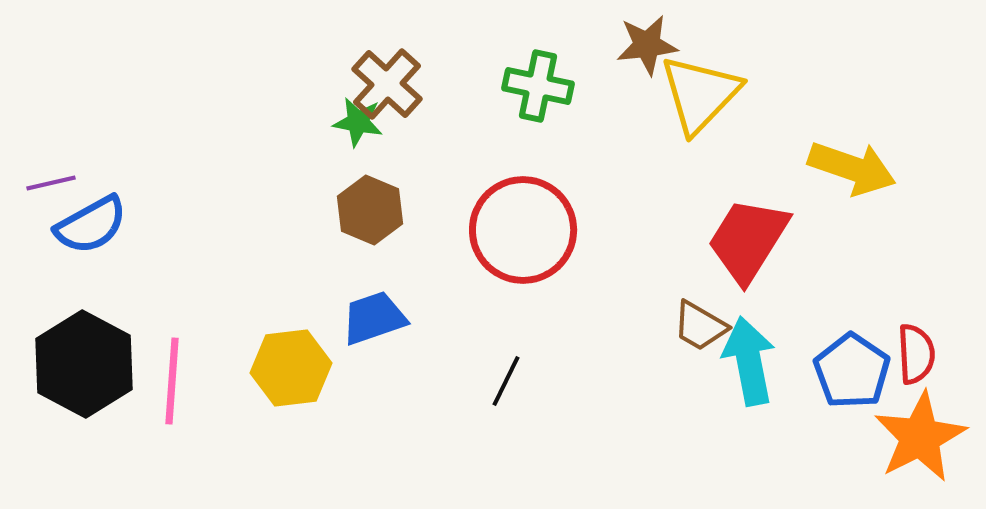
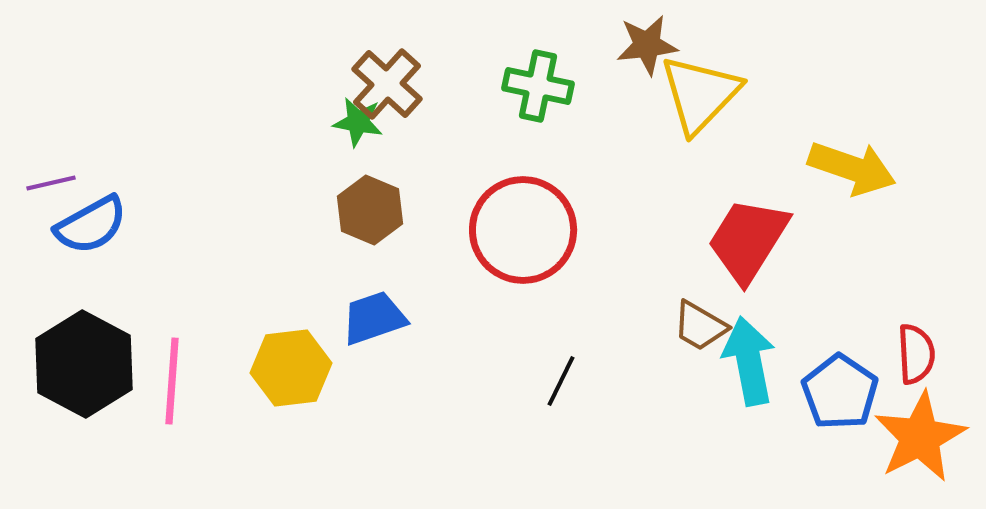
blue pentagon: moved 12 px left, 21 px down
black line: moved 55 px right
